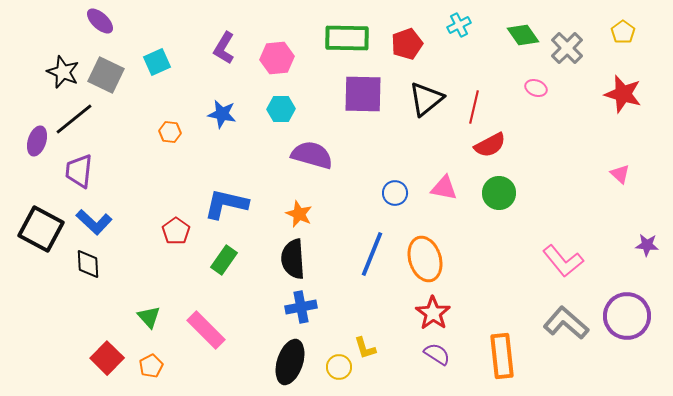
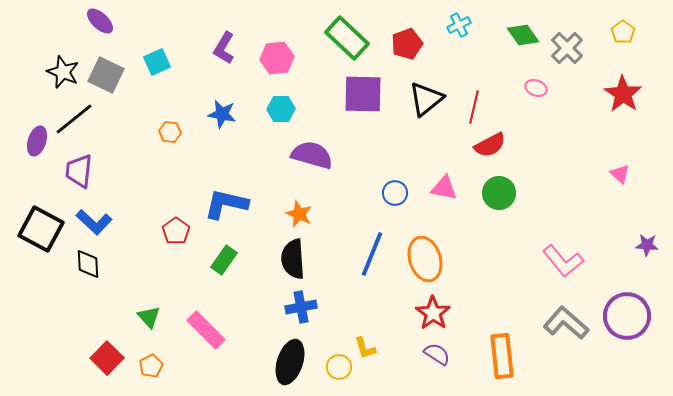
green rectangle at (347, 38): rotated 42 degrees clockwise
red star at (623, 94): rotated 18 degrees clockwise
